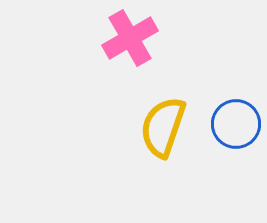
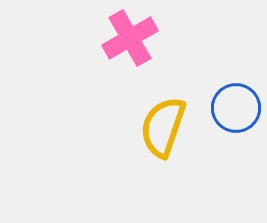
blue circle: moved 16 px up
